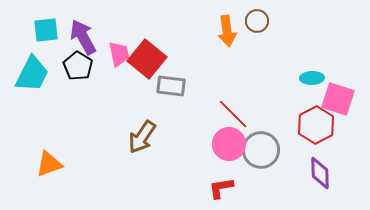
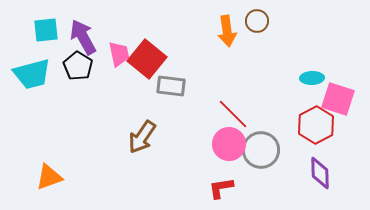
cyan trapezoid: rotated 48 degrees clockwise
orange triangle: moved 13 px down
